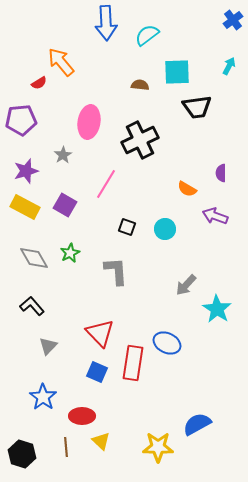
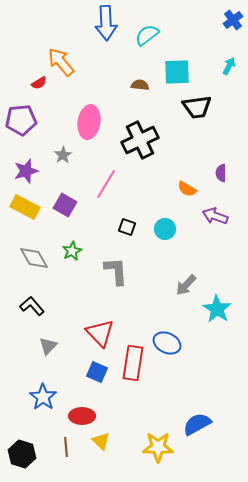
green star: moved 2 px right, 2 px up
